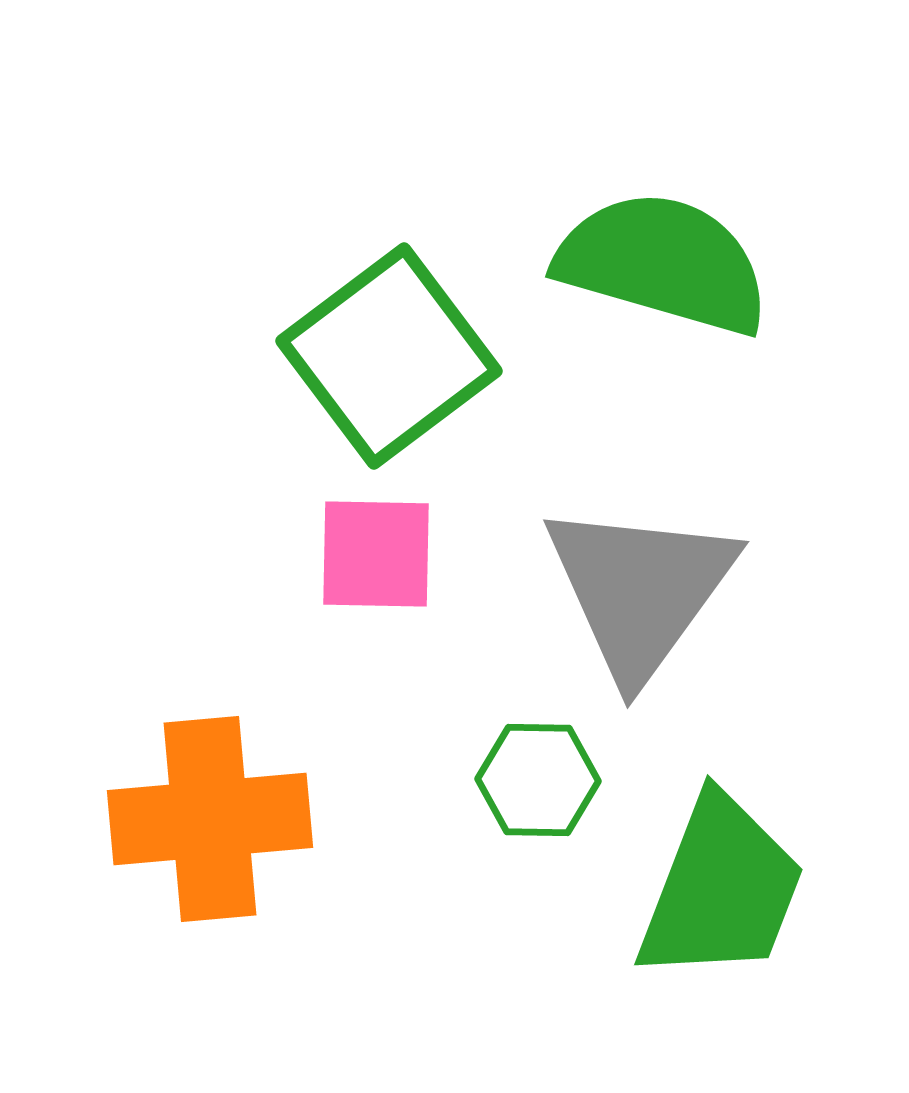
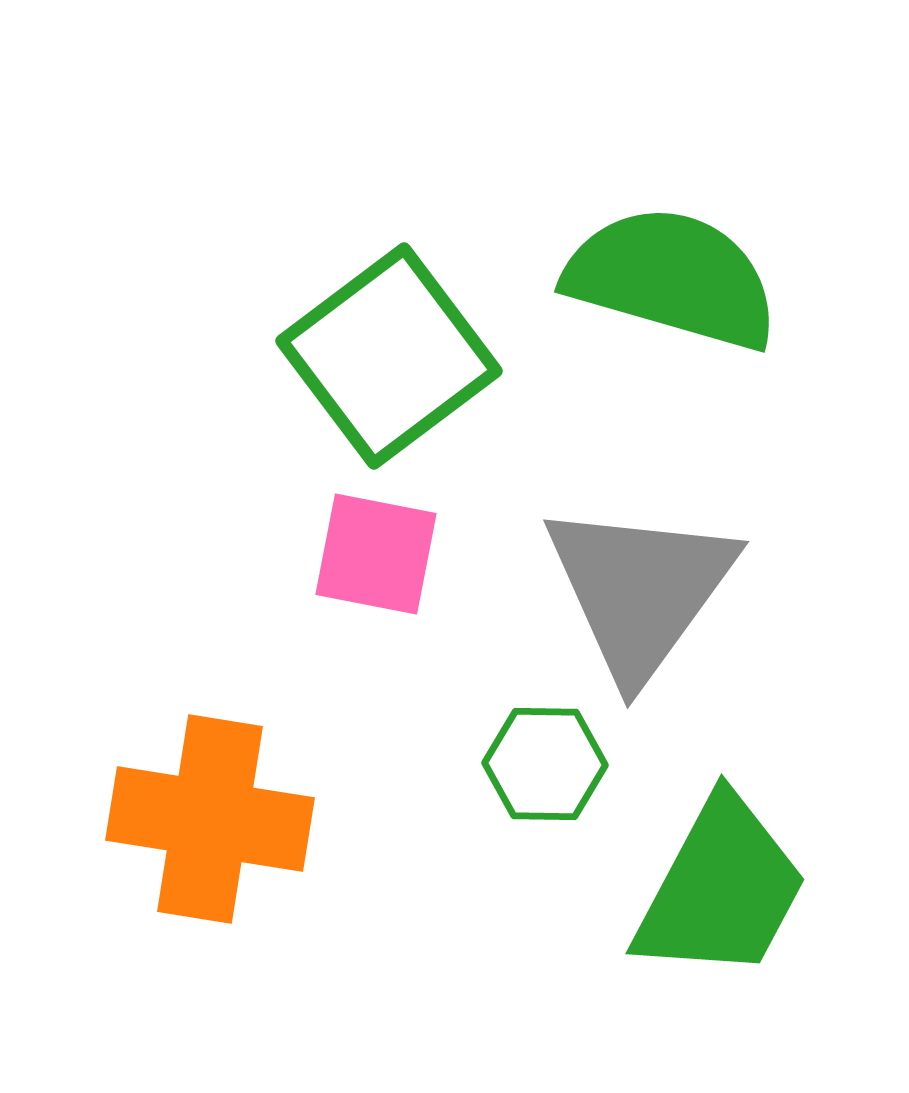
green semicircle: moved 9 px right, 15 px down
pink square: rotated 10 degrees clockwise
green hexagon: moved 7 px right, 16 px up
orange cross: rotated 14 degrees clockwise
green trapezoid: rotated 7 degrees clockwise
